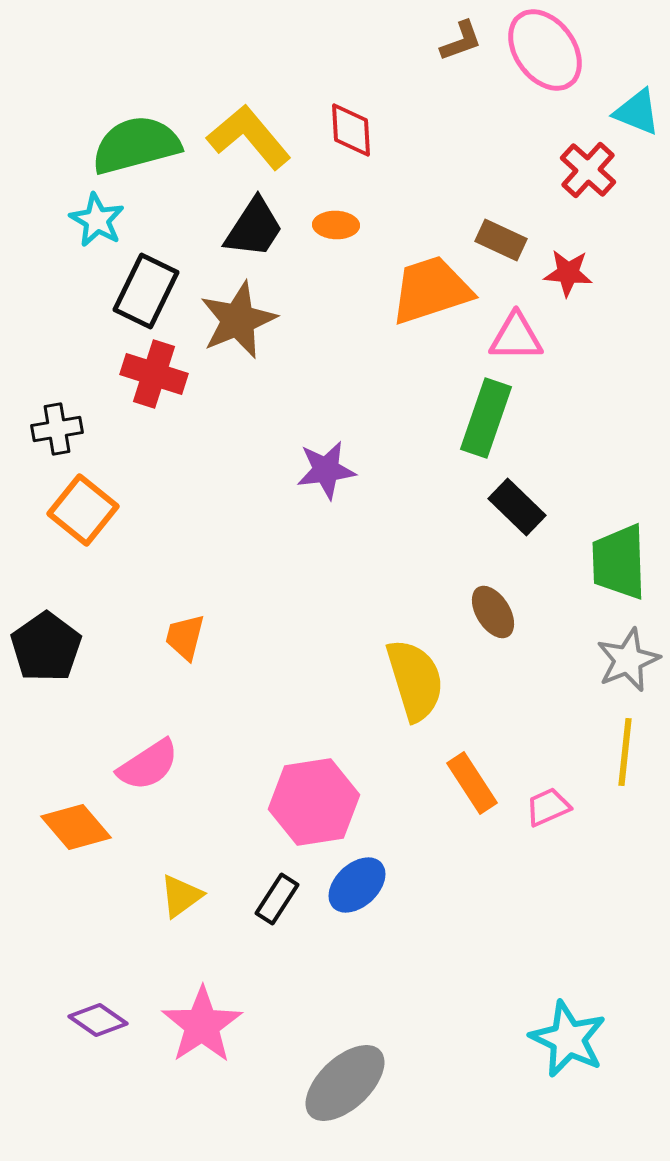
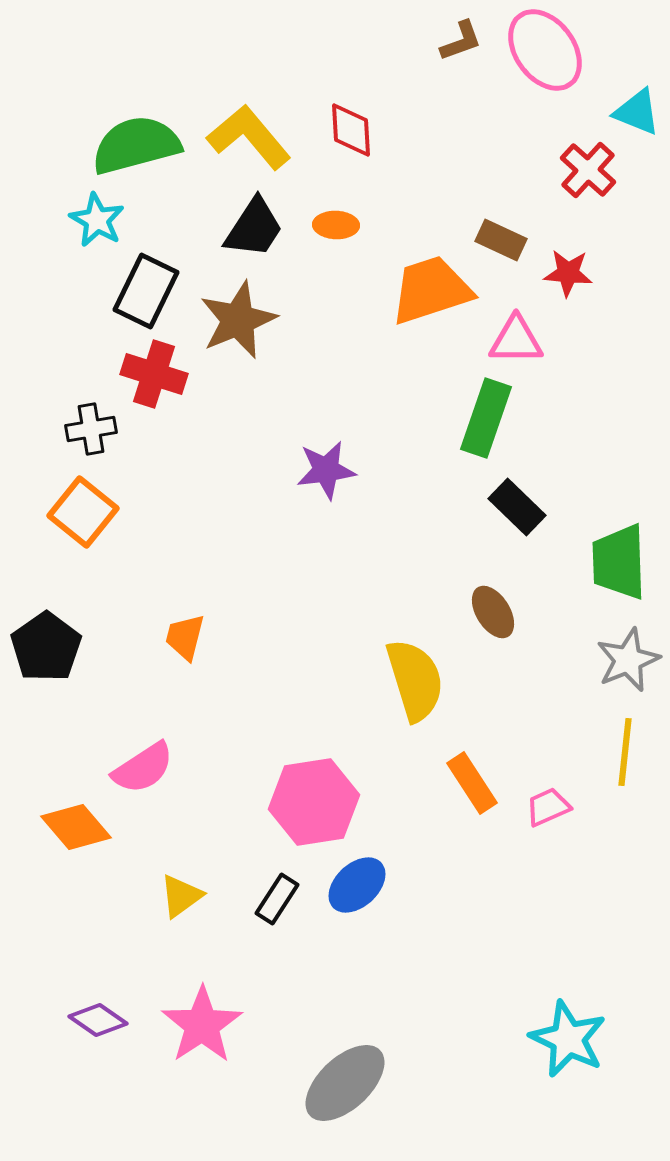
pink triangle at (516, 337): moved 3 px down
black cross at (57, 429): moved 34 px right
orange square at (83, 510): moved 2 px down
pink semicircle at (148, 765): moved 5 px left, 3 px down
